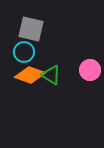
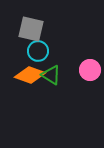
cyan circle: moved 14 px right, 1 px up
